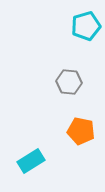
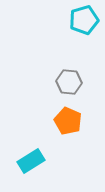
cyan pentagon: moved 2 px left, 6 px up
orange pentagon: moved 13 px left, 10 px up; rotated 12 degrees clockwise
